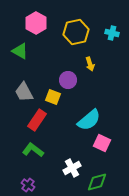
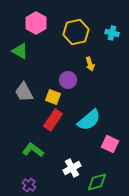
red rectangle: moved 16 px right
pink square: moved 8 px right, 1 px down
purple cross: moved 1 px right
